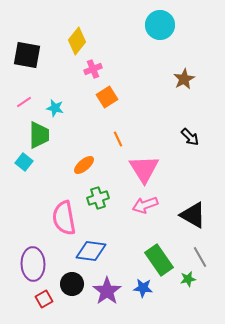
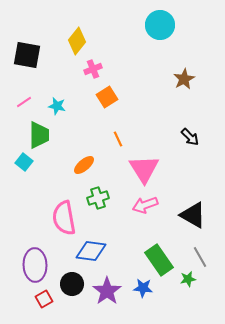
cyan star: moved 2 px right, 2 px up
purple ellipse: moved 2 px right, 1 px down
